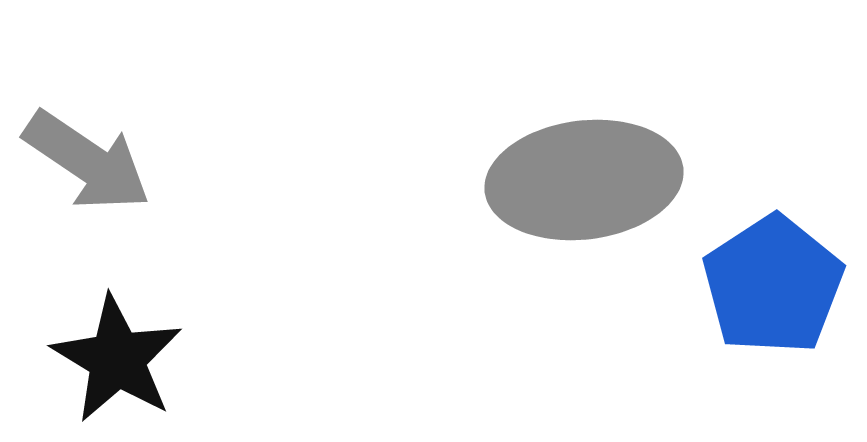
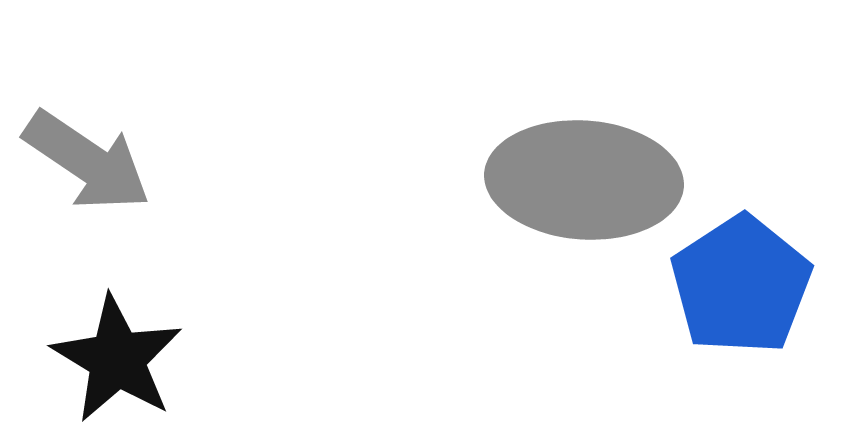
gray ellipse: rotated 11 degrees clockwise
blue pentagon: moved 32 px left
